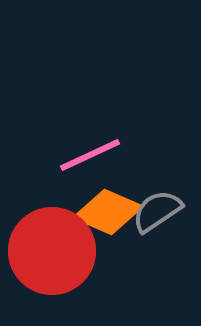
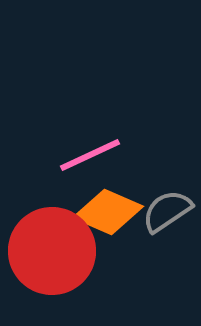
gray semicircle: moved 10 px right
